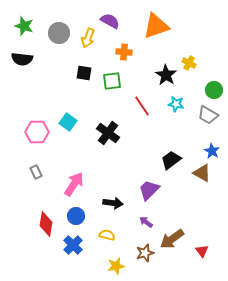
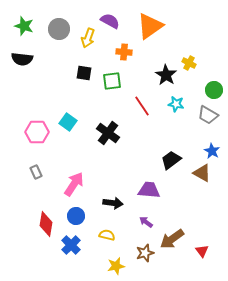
orange triangle: moved 6 px left; rotated 16 degrees counterclockwise
gray circle: moved 4 px up
purple trapezoid: rotated 50 degrees clockwise
blue cross: moved 2 px left
